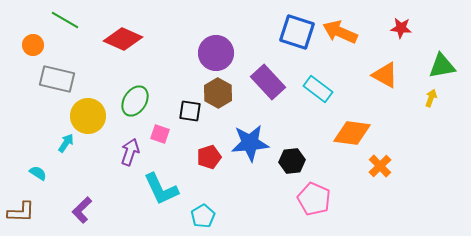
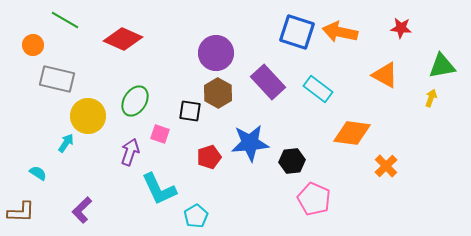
orange arrow: rotated 12 degrees counterclockwise
orange cross: moved 6 px right
cyan L-shape: moved 2 px left
cyan pentagon: moved 7 px left
